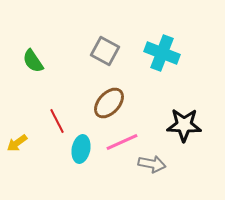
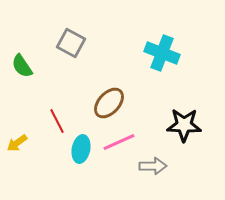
gray square: moved 34 px left, 8 px up
green semicircle: moved 11 px left, 5 px down
pink line: moved 3 px left
gray arrow: moved 1 px right, 2 px down; rotated 12 degrees counterclockwise
